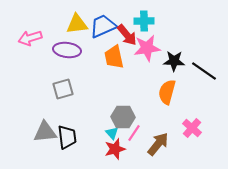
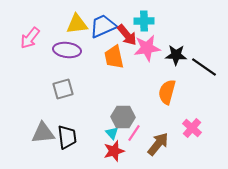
pink arrow: rotated 35 degrees counterclockwise
black star: moved 2 px right, 6 px up
black line: moved 4 px up
gray triangle: moved 2 px left, 1 px down
red star: moved 1 px left, 2 px down
